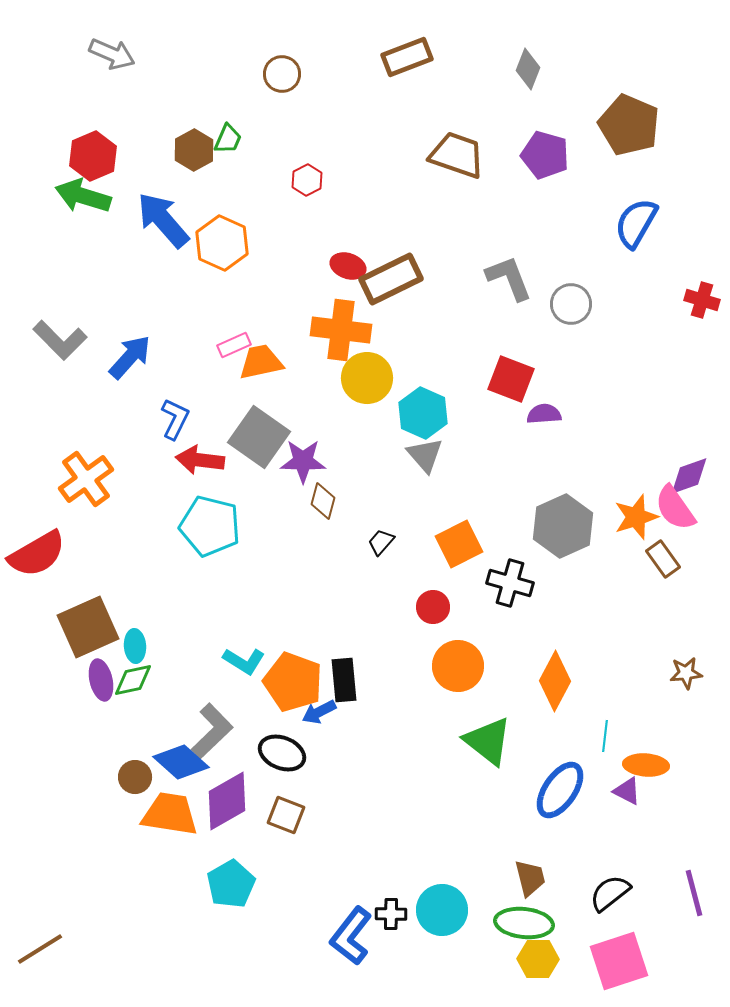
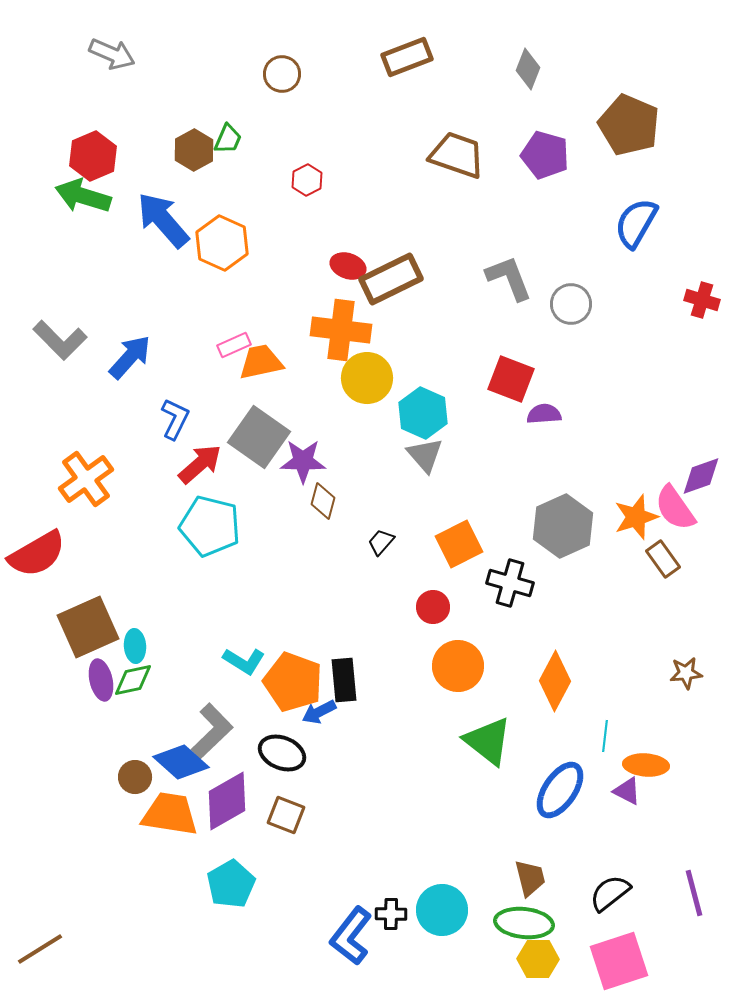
red arrow at (200, 460): moved 4 px down; rotated 132 degrees clockwise
purple diamond at (689, 476): moved 12 px right
